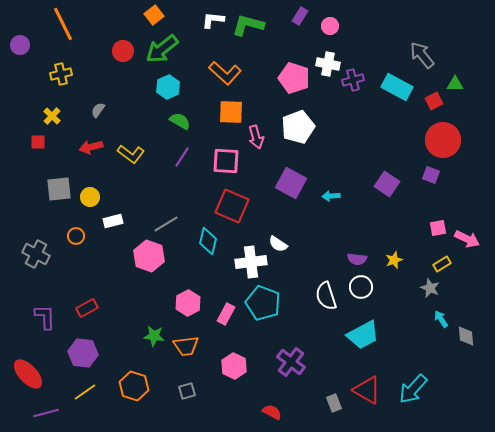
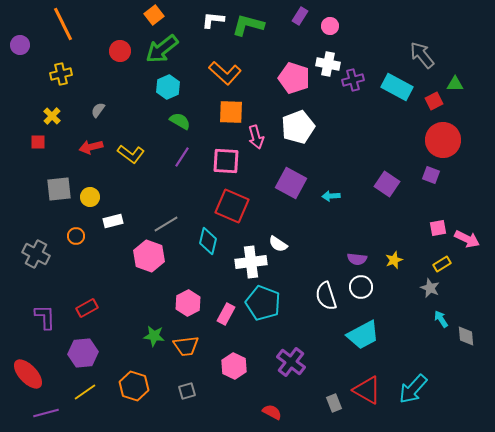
red circle at (123, 51): moved 3 px left
purple hexagon at (83, 353): rotated 12 degrees counterclockwise
